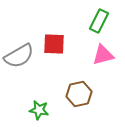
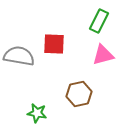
gray semicircle: rotated 140 degrees counterclockwise
green star: moved 2 px left, 3 px down
